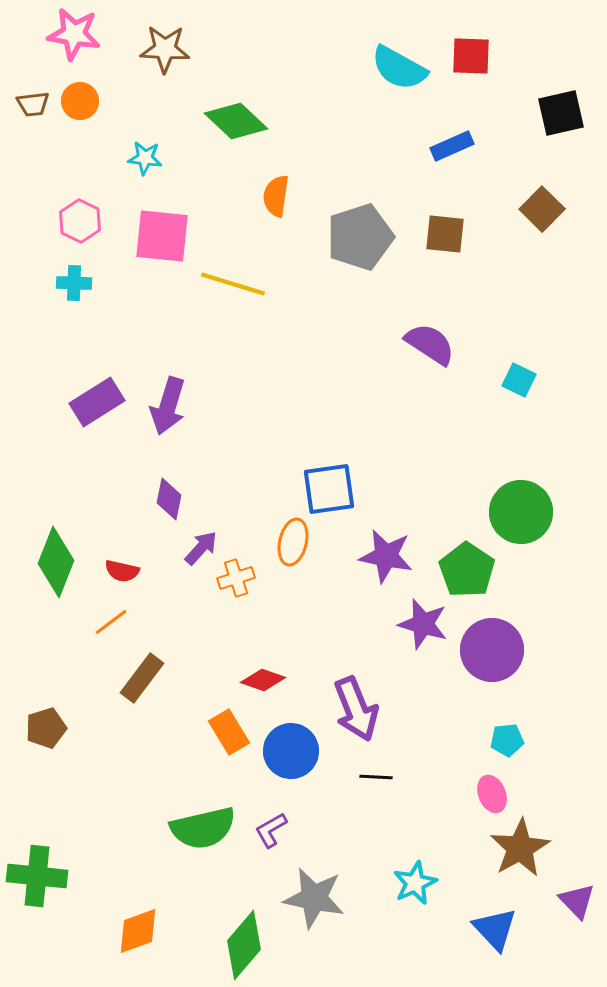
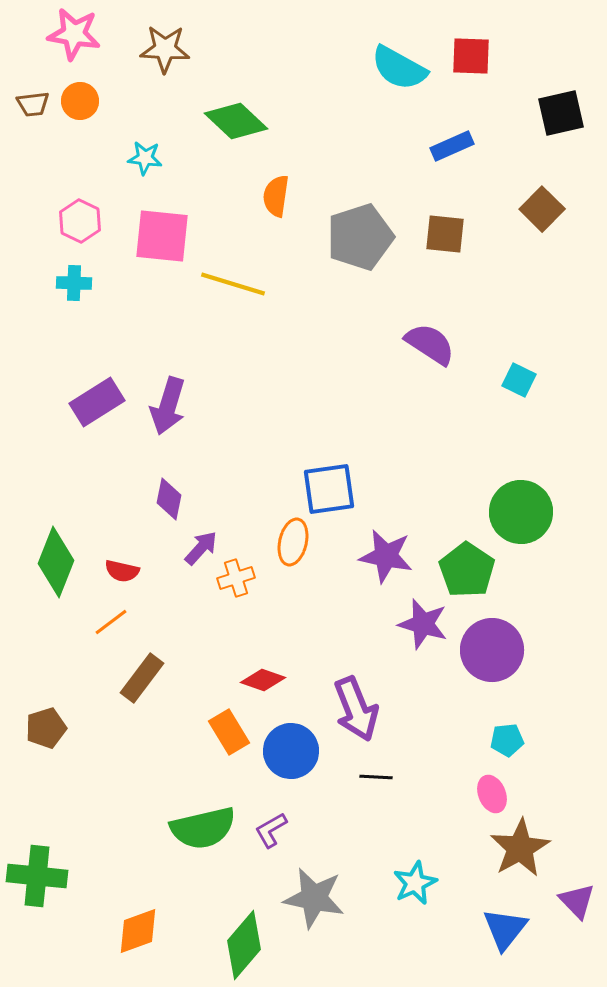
blue triangle at (495, 929): moved 10 px right; rotated 21 degrees clockwise
